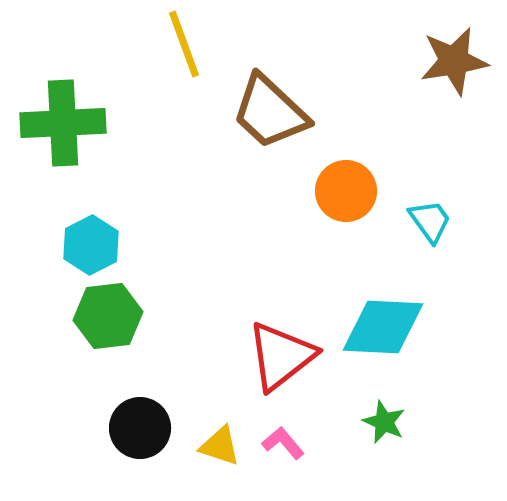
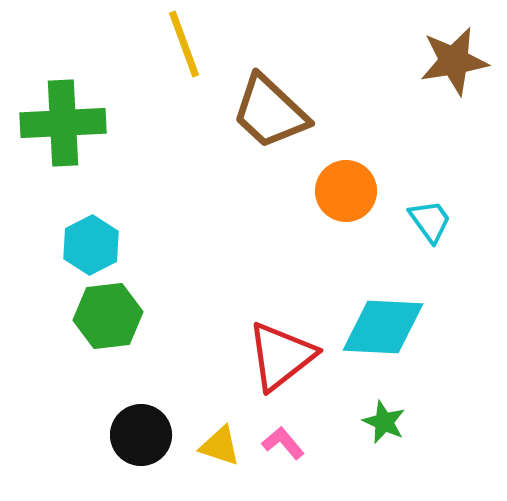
black circle: moved 1 px right, 7 px down
